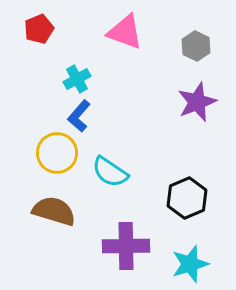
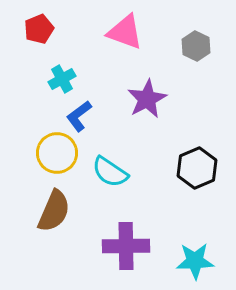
cyan cross: moved 15 px left
purple star: moved 50 px left, 3 px up; rotated 6 degrees counterclockwise
blue L-shape: rotated 12 degrees clockwise
black hexagon: moved 10 px right, 30 px up
brown semicircle: rotated 96 degrees clockwise
cyan star: moved 5 px right, 3 px up; rotated 15 degrees clockwise
